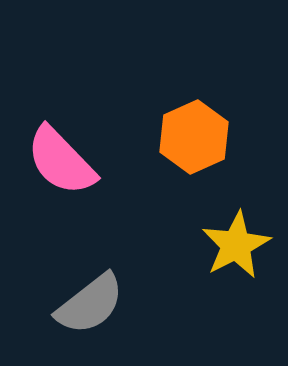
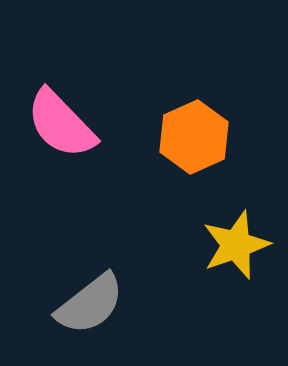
pink semicircle: moved 37 px up
yellow star: rotated 8 degrees clockwise
